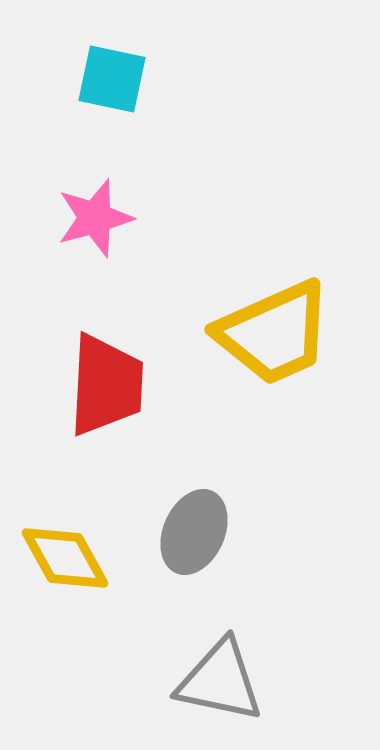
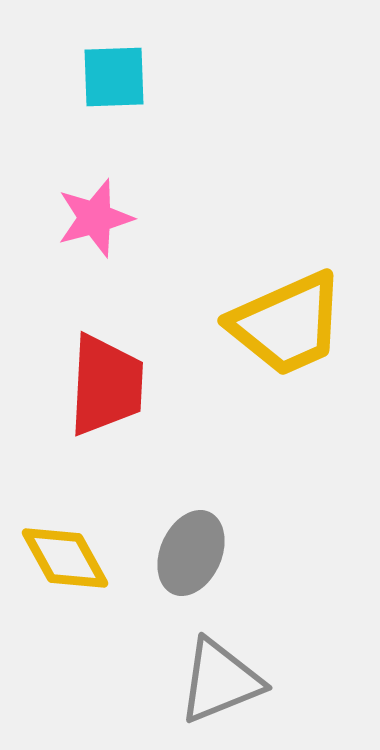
cyan square: moved 2 px right, 2 px up; rotated 14 degrees counterclockwise
yellow trapezoid: moved 13 px right, 9 px up
gray ellipse: moved 3 px left, 21 px down
gray triangle: rotated 34 degrees counterclockwise
